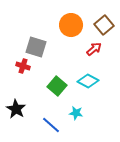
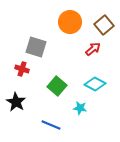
orange circle: moved 1 px left, 3 px up
red arrow: moved 1 px left
red cross: moved 1 px left, 3 px down
cyan diamond: moved 7 px right, 3 px down
black star: moved 7 px up
cyan star: moved 4 px right, 5 px up
blue line: rotated 18 degrees counterclockwise
